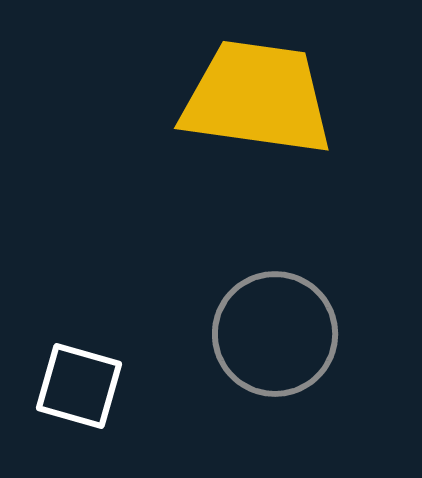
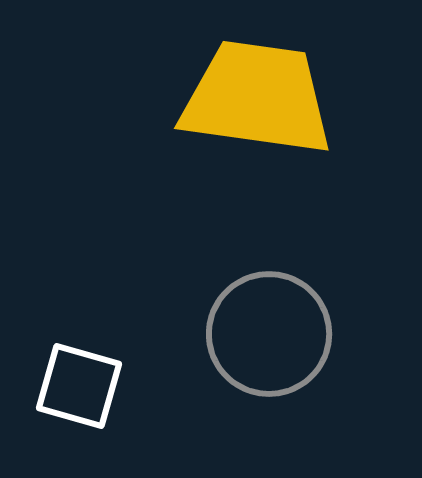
gray circle: moved 6 px left
